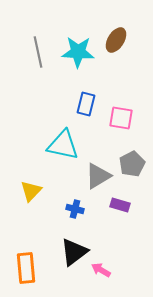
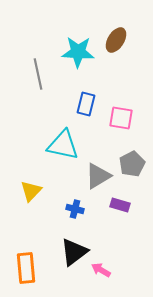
gray line: moved 22 px down
